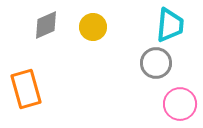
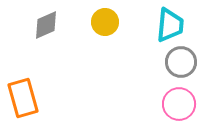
yellow circle: moved 12 px right, 5 px up
gray circle: moved 25 px right, 1 px up
orange rectangle: moved 3 px left, 9 px down
pink circle: moved 1 px left
